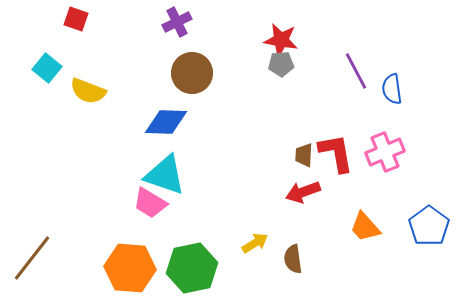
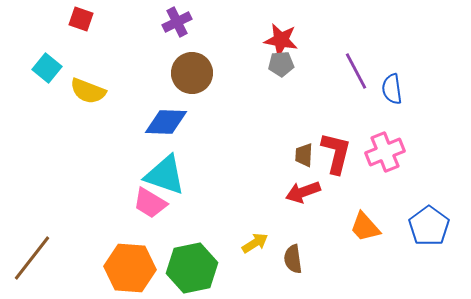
red square: moved 5 px right
red L-shape: rotated 24 degrees clockwise
